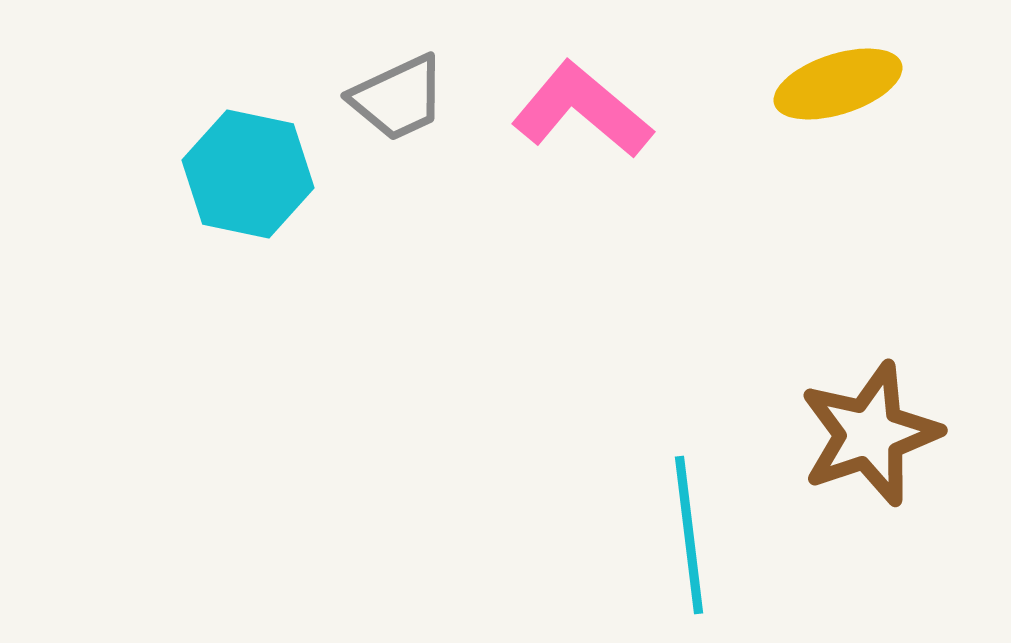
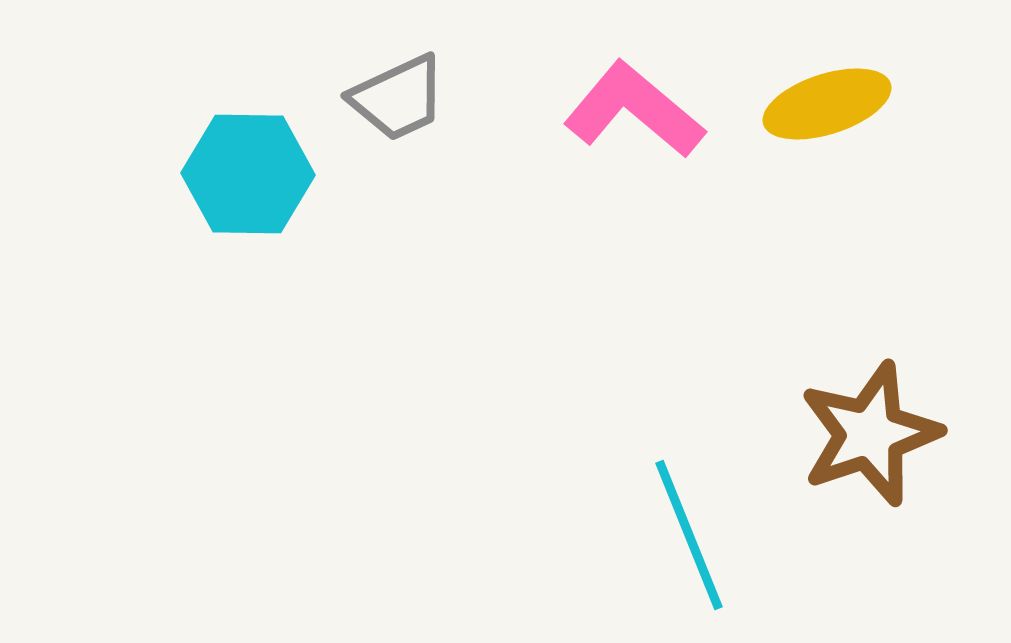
yellow ellipse: moved 11 px left, 20 px down
pink L-shape: moved 52 px right
cyan hexagon: rotated 11 degrees counterclockwise
cyan line: rotated 15 degrees counterclockwise
